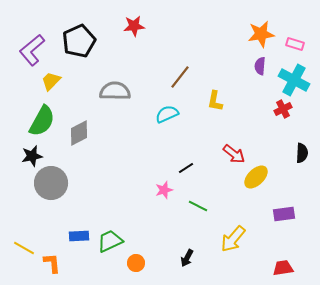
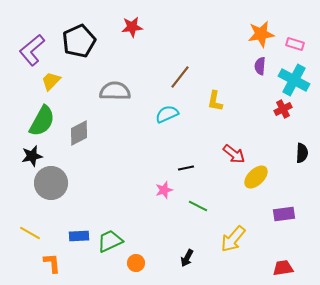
red star: moved 2 px left, 1 px down
black line: rotated 21 degrees clockwise
yellow line: moved 6 px right, 15 px up
